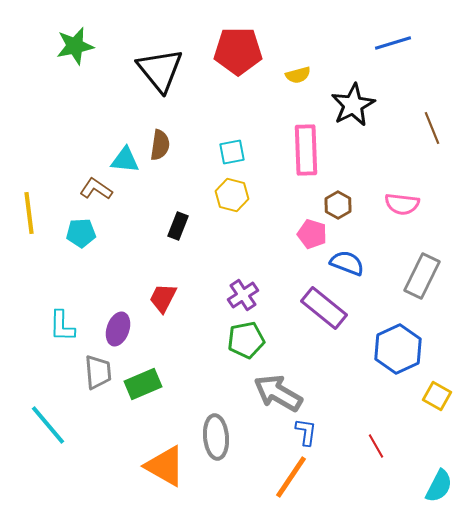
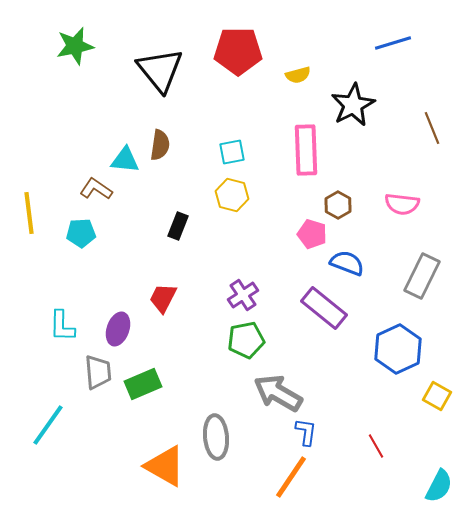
cyan line: rotated 75 degrees clockwise
